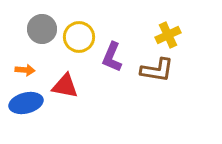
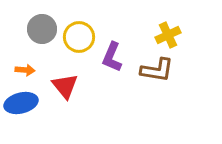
red triangle: rotated 40 degrees clockwise
blue ellipse: moved 5 px left
